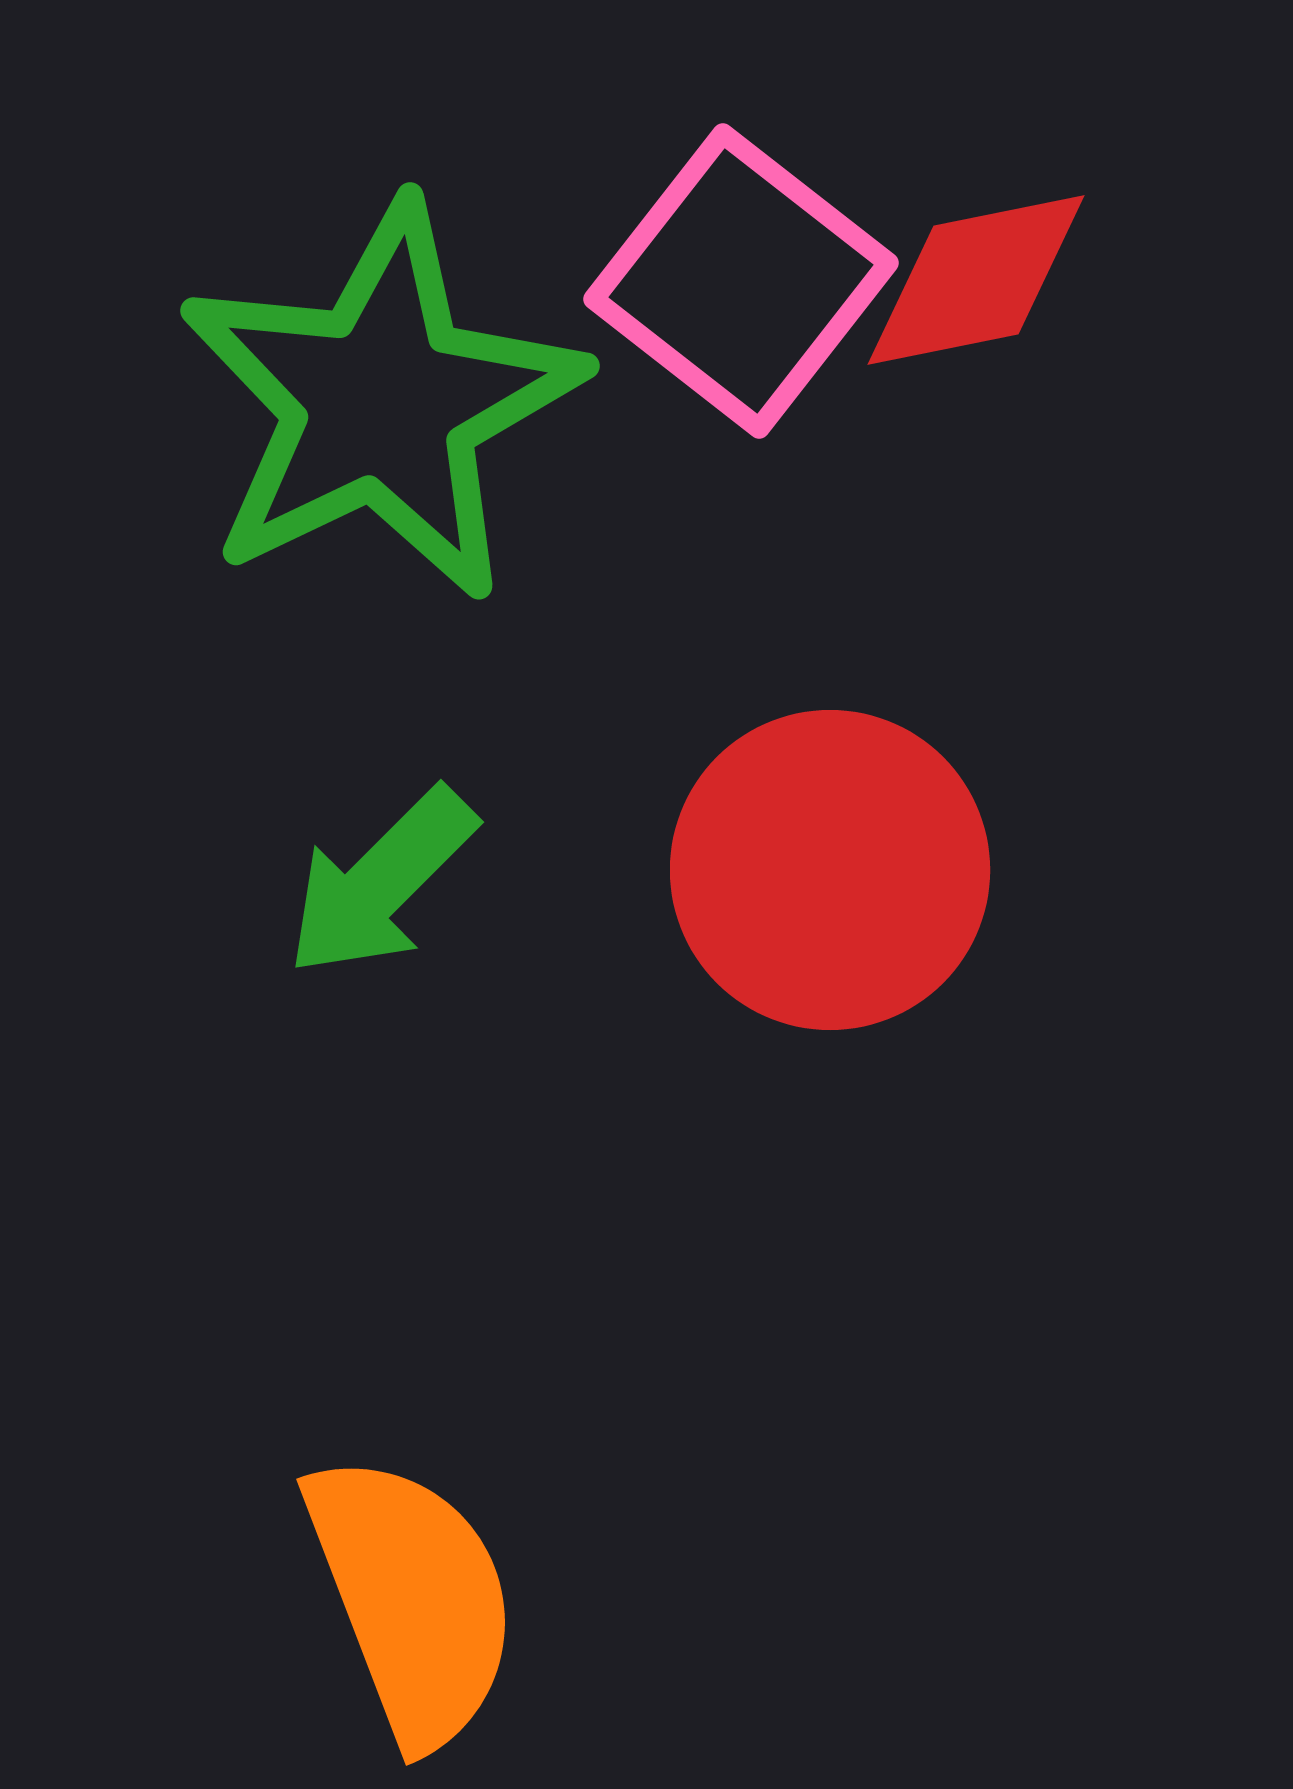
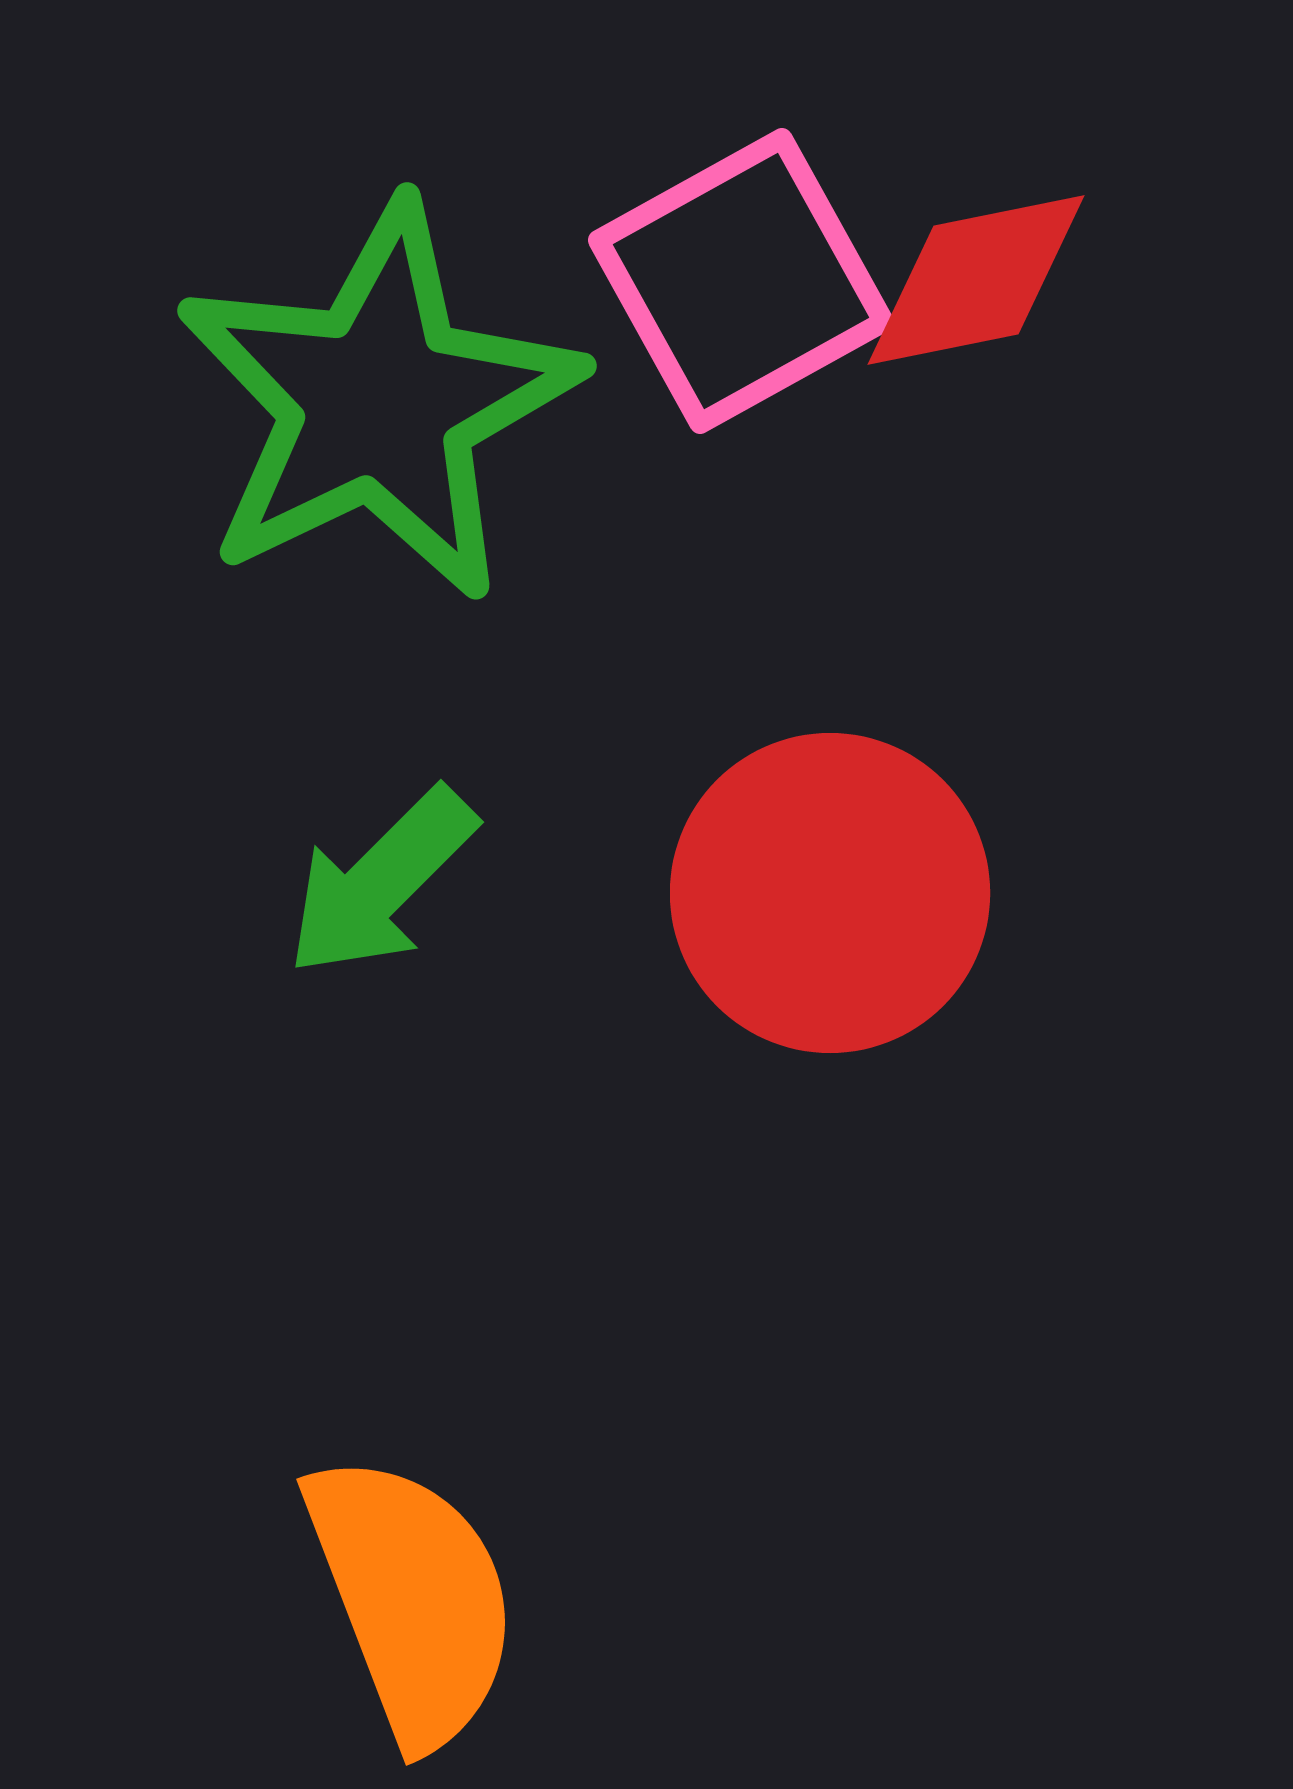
pink square: rotated 23 degrees clockwise
green star: moved 3 px left
red circle: moved 23 px down
